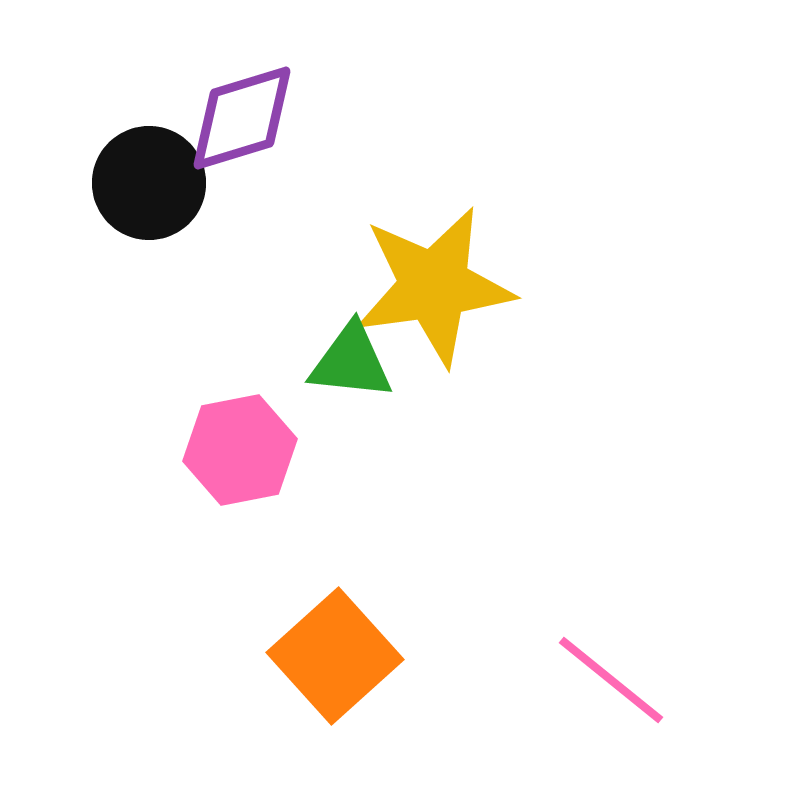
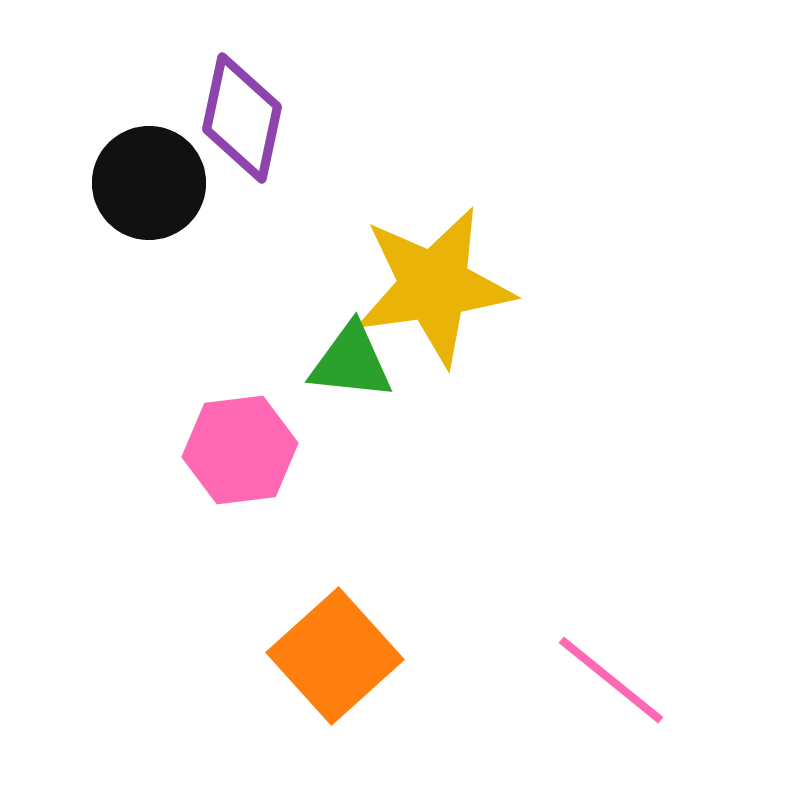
purple diamond: rotated 61 degrees counterclockwise
pink hexagon: rotated 4 degrees clockwise
